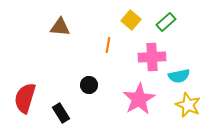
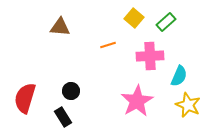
yellow square: moved 3 px right, 2 px up
orange line: rotated 63 degrees clockwise
pink cross: moved 2 px left, 1 px up
cyan semicircle: rotated 55 degrees counterclockwise
black circle: moved 18 px left, 6 px down
pink star: moved 2 px left, 2 px down
black rectangle: moved 2 px right, 4 px down
